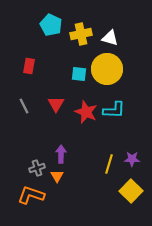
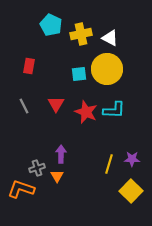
white triangle: rotated 12 degrees clockwise
cyan square: rotated 14 degrees counterclockwise
orange L-shape: moved 10 px left, 6 px up
